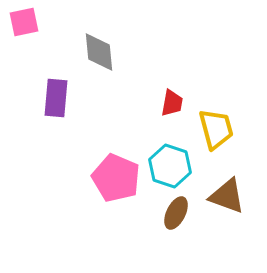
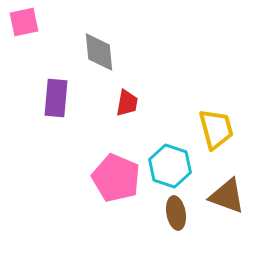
red trapezoid: moved 45 px left
brown ellipse: rotated 36 degrees counterclockwise
